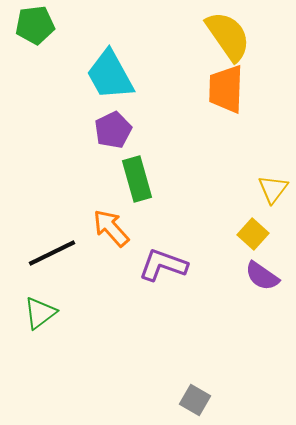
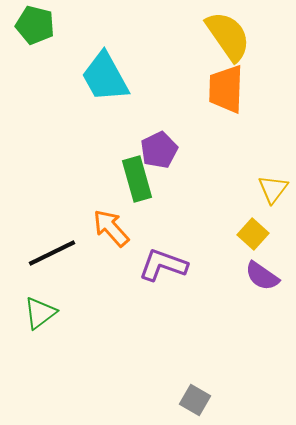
green pentagon: rotated 21 degrees clockwise
cyan trapezoid: moved 5 px left, 2 px down
purple pentagon: moved 46 px right, 20 px down
